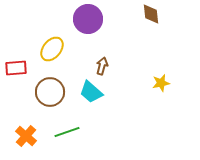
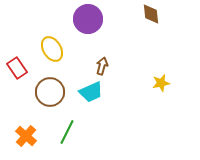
yellow ellipse: rotated 70 degrees counterclockwise
red rectangle: moved 1 px right; rotated 60 degrees clockwise
cyan trapezoid: rotated 65 degrees counterclockwise
green line: rotated 45 degrees counterclockwise
